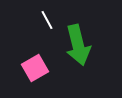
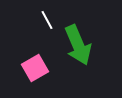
green arrow: rotated 9 degrees counterclockwise
